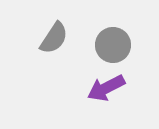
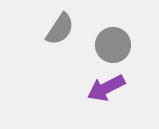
gray semicircle: moved 6 px right, 9 px up
